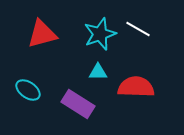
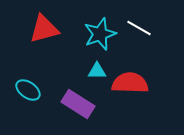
white line: moved 1 px right, 1 px up
red triangle: moved 2 px right, 5 px up
cyan triangle: moved 1 px left, 1 px up
red semicircle: moved 6 px left, 4 px up
